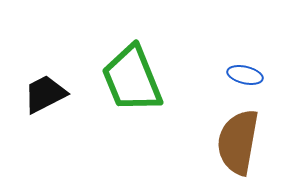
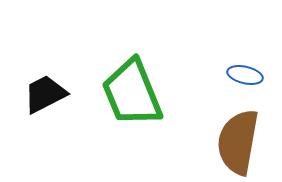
green trapezoid: moved 14 px down
